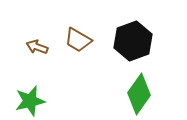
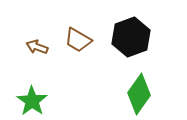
black hexagon: moved 2 px left, 4 px up
green star: moved 2 px right; rotated 24 degrees counterclockwise
